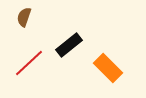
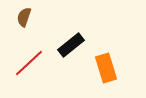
black rectangle: moved 2 px right
orange rectangle: moved 2 px left; rotated 28 degrees clockwise
